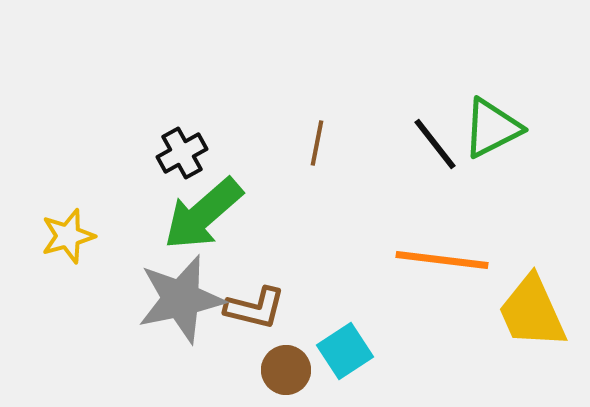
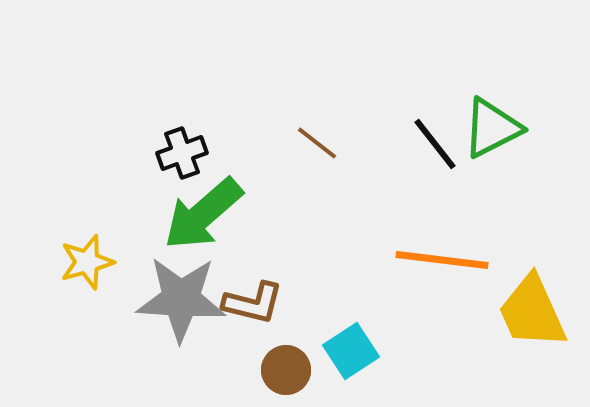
brown line: rotated 63 degrees counterclockwise
black cross: rotated 9 degrees clockwise
yellow star: moved 19 px right, 26 px down
gray star: rotated 16 degrees clockwise
brown L-shape: moved 2 px left, 5 px up
cyan square: moved 6 px right
